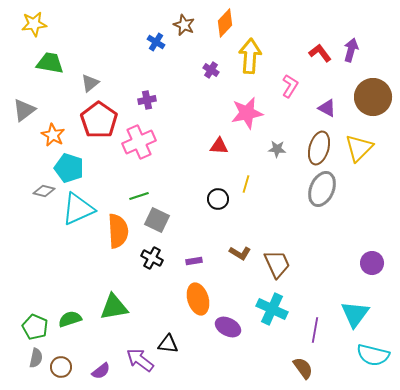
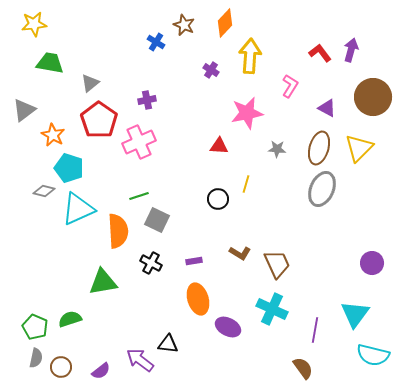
black cross at (152, 258): moved 1 px left, 5 px down
green triangle at (114, 307): moved 11 px left, 25 px up
